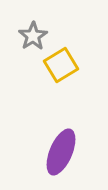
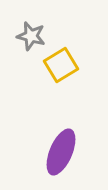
gray star: moved 2 px left; rotated 24 degrees counterclockwise
